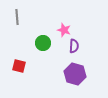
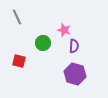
gray line: rotated 21 degrees counterclockwise
red square: moved 5 px up
